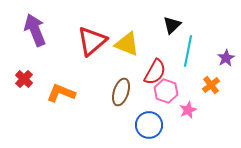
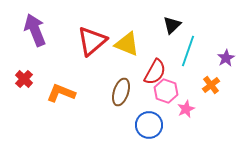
cyan line: rotated 8 degrees clockwise
pink star: moved 2 px left, 1 px up
